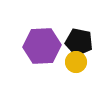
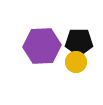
black pentagon: rotated 12 degrees counterclockwise
